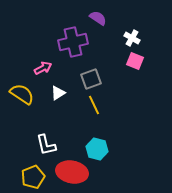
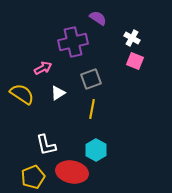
yellow line: moved 2 px left, 4 px down; rotated 36 degrees clockwise
cyan hexagon: moved 1 px left, 1 px down; rotated 15 degrees clockwise
